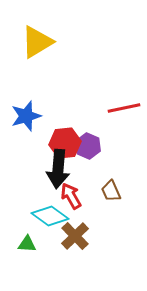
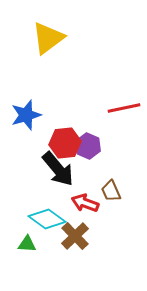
yellow triangle: moved 11 px right, 4 px up; rotated 6 degrees counterclockwise
blue star: moved 1 px up
black arrow: rotated 45 degrees counterclockwise
red arrow: moved 14 px right, 7 px down; rotated 40 degrees counterclockwise
cyan diamond: moved 3 px left, 3 px down
